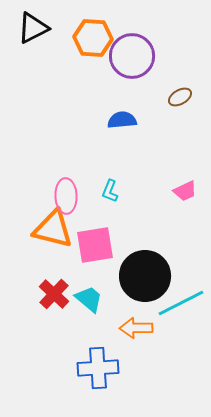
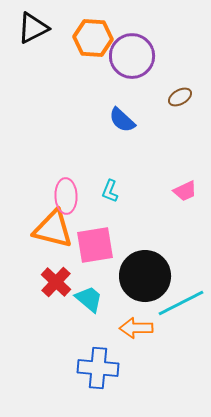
blue semicircle: rotated 132 degrees counterclockwise
red cross: moved 2 px right, 12 px up
blue cross: rotated 9 degrees clockwise
